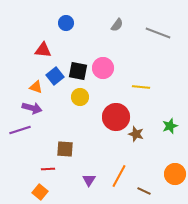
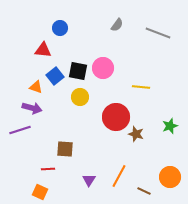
blue circle: moved 6 px left, 5 px down
orange circle: moved 5 px left, 3 px down
orange square: rotated 14 degrees counterclockwise
